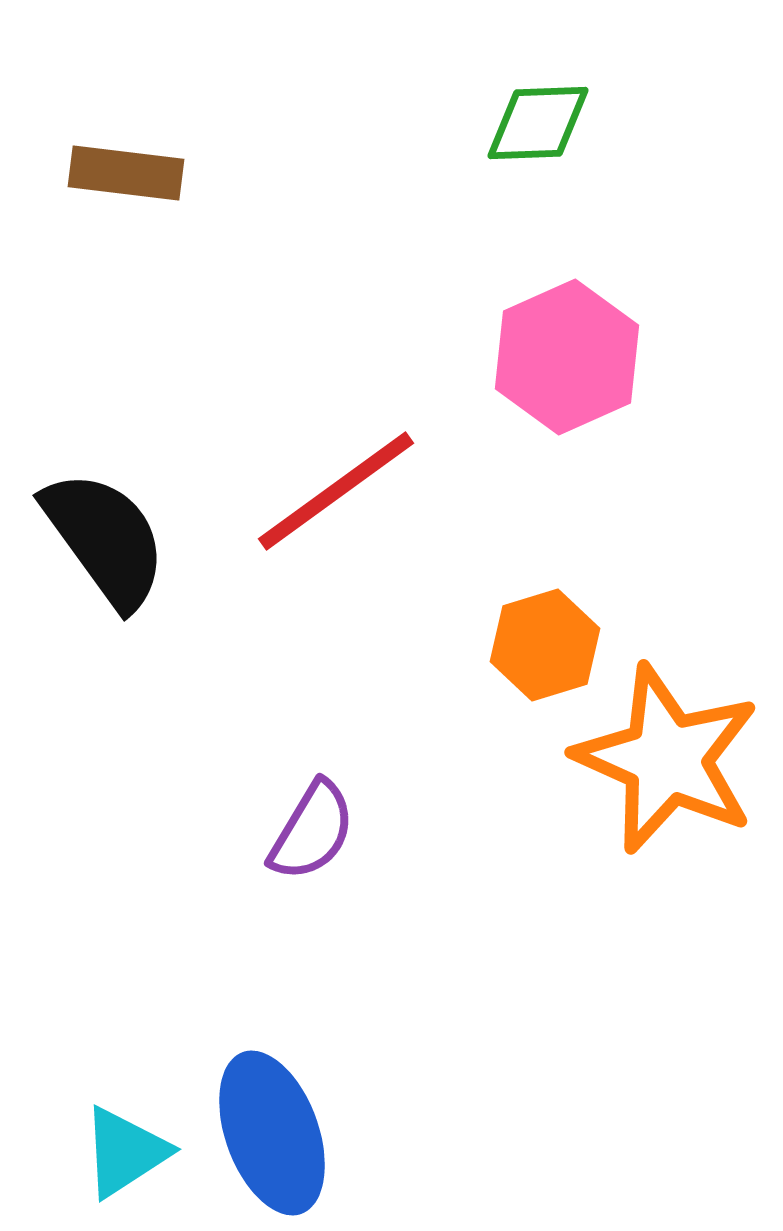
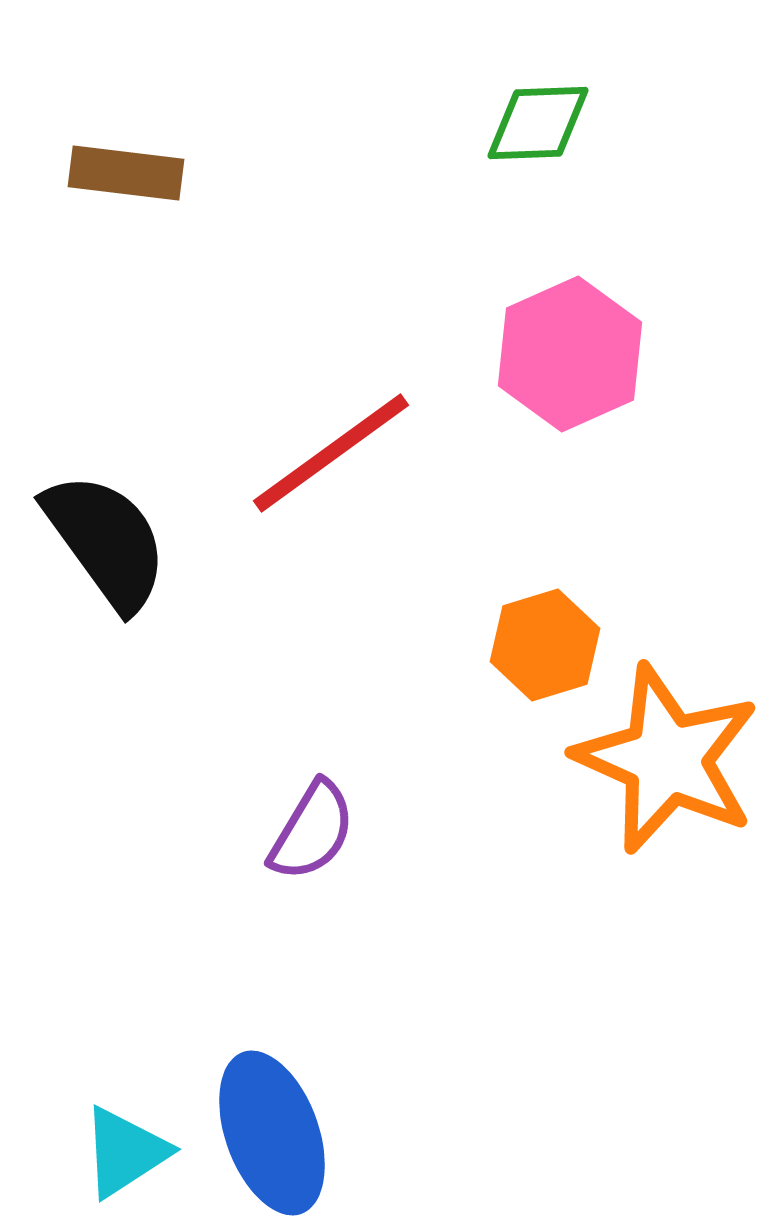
pink hexagon: moved 3 px right, 3 px up
red line: moved 5 px left, 38 px up
black semicircle: moved 1 px right, 2 px down
